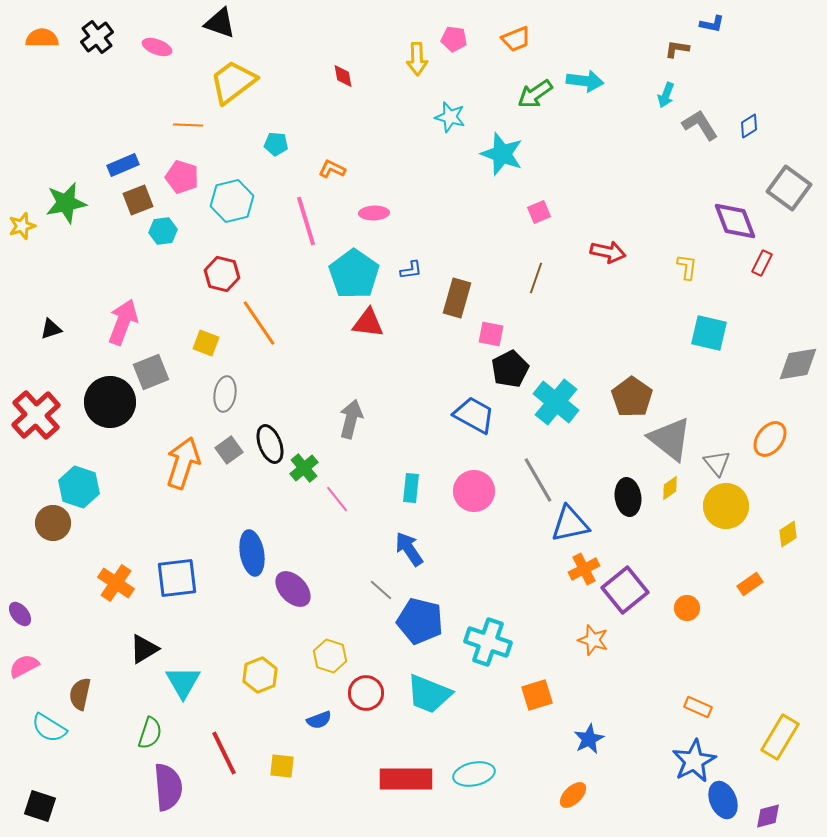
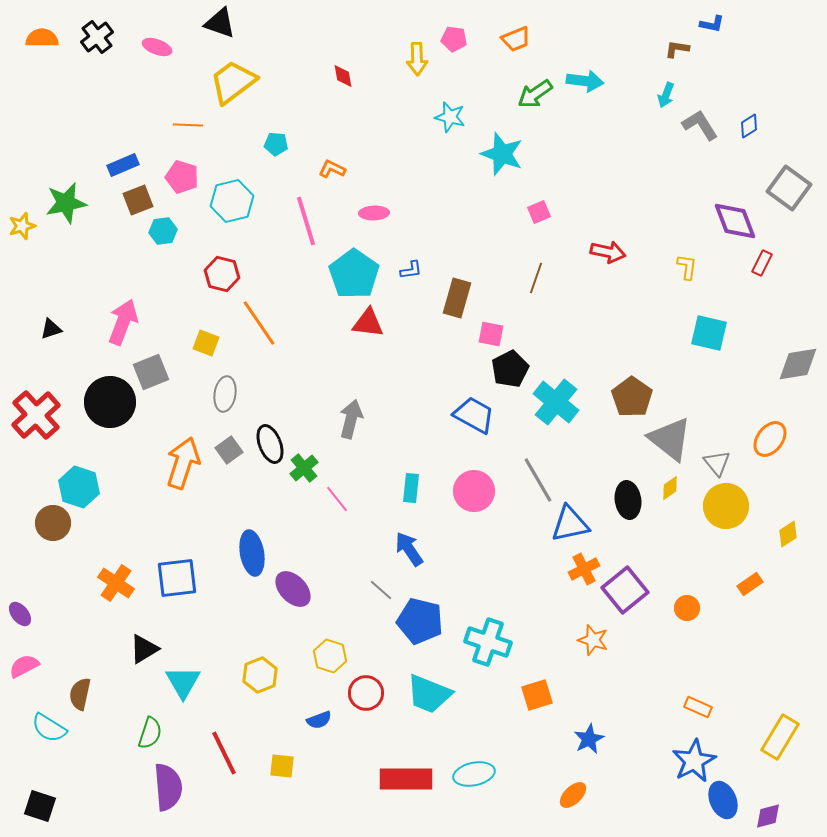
black ellipse at (628, 497): moved 3 px down
